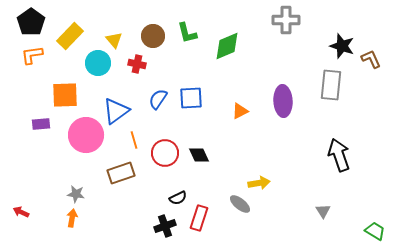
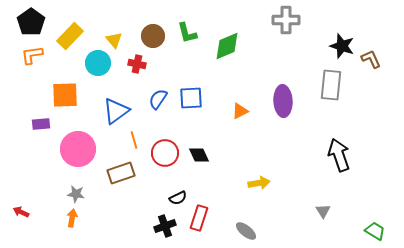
pink circle: moved 8 px left, 14 px down
gray ellipse: moved 6 px right, 27 px down
